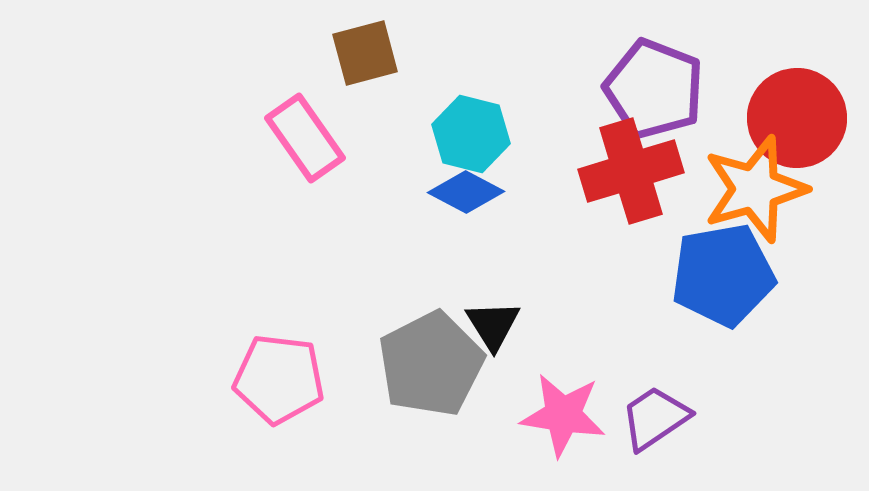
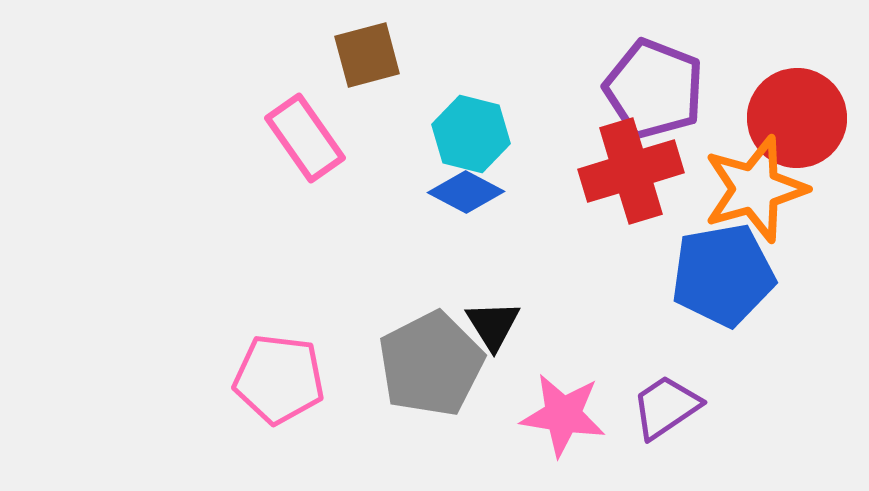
brown square: moved 2 px right, 2 px down
purple trapezoid: moved 11 px right, 11 px up
